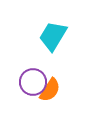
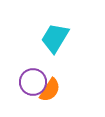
cyan trapezoid: moved 2 px right, 2 px down
